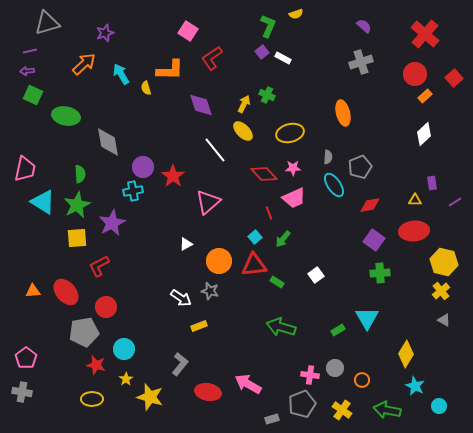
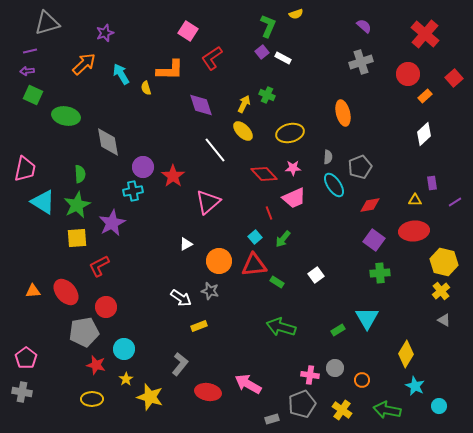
red circle at (415, 74): moved 7 px left
